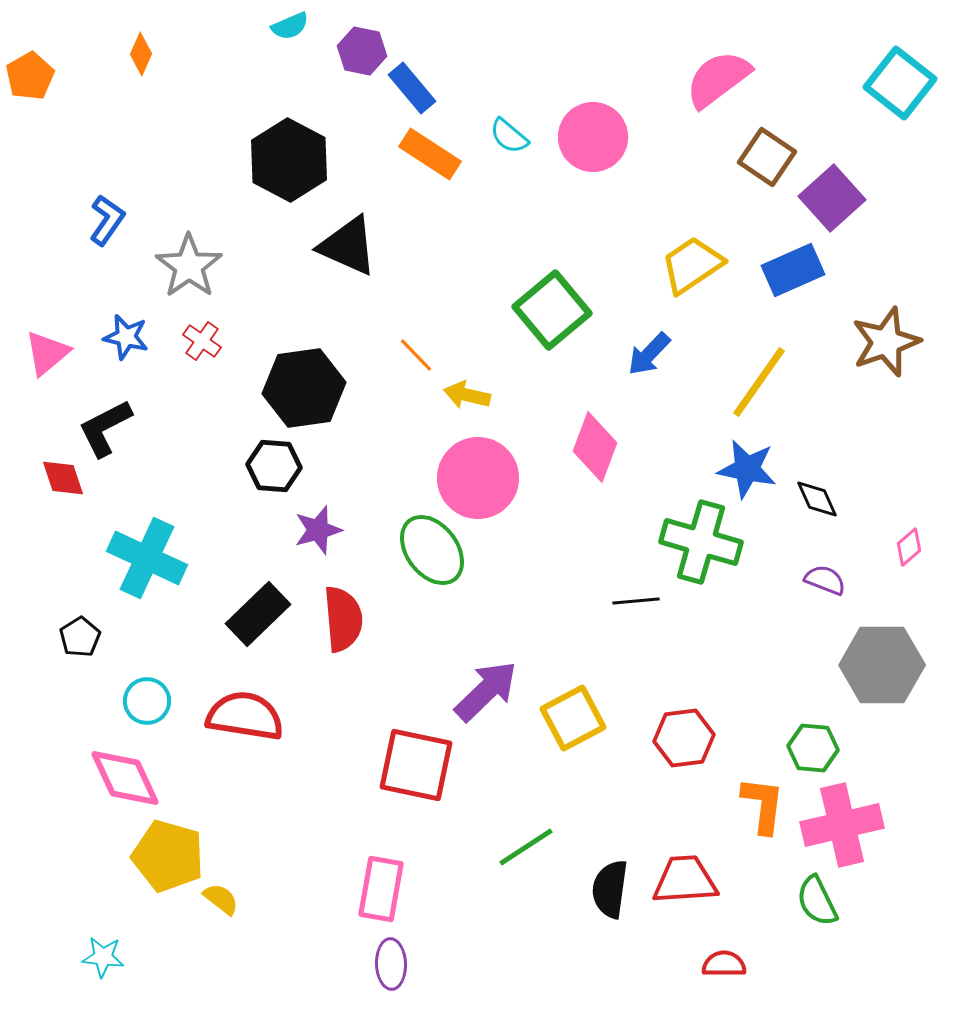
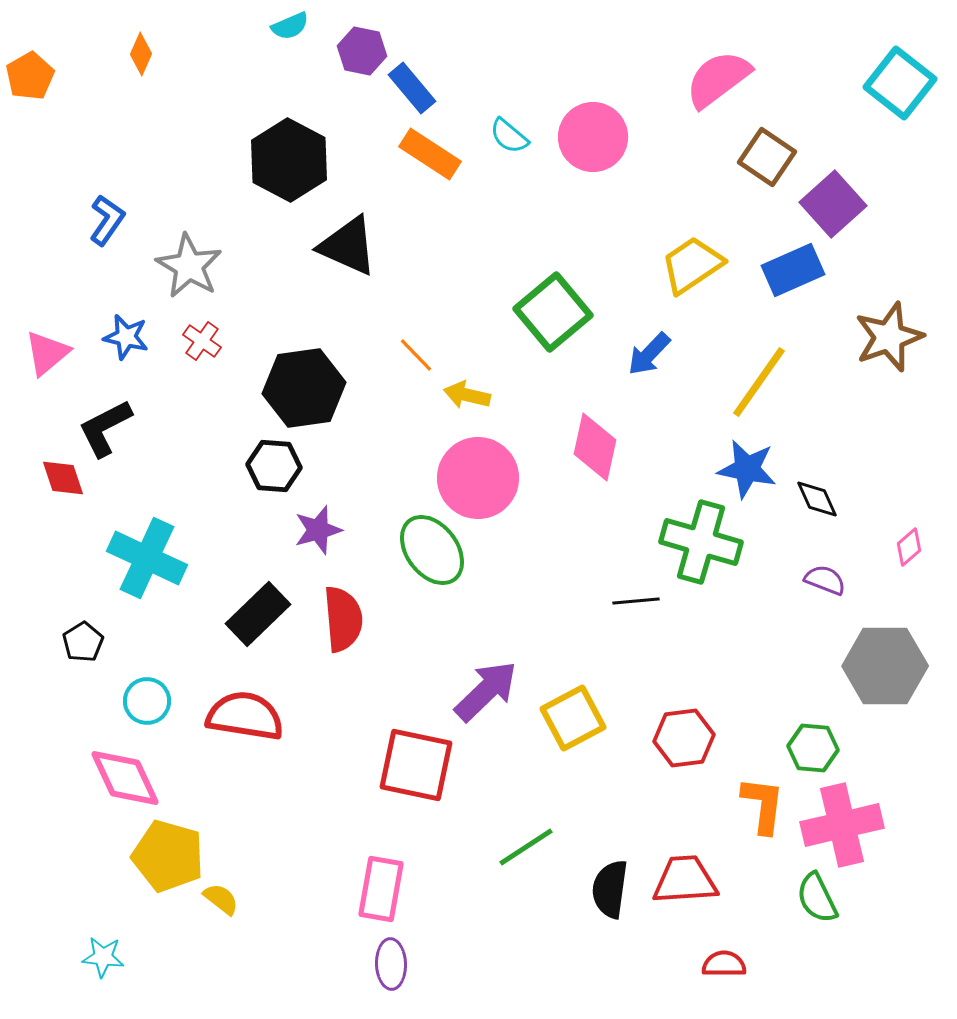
purple square at (832, 198): moved 1 px right, 6 px down
gray star at (189, 266): rotated 6 degrees counterclockwise
green square at (552, 310): moved 1 px right, 2 px down
brown star at (886, 342): moved 3 px right, 5 px up
pink diamond at (595, 447): rotated 8 degrees counterclockwise
black pentagon at (80, 637): moved 3 px right, 5 px down
gray hexagon at (882, 665): moved 3 px right, 1 px down
green semicircle at (817, 901): moved 3 px up
